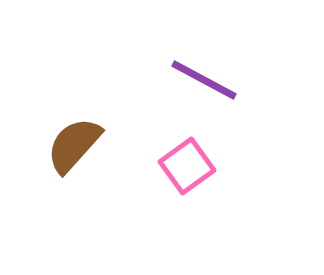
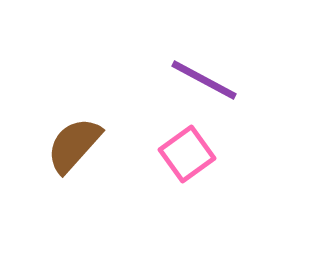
pink square: moved 12 px up
